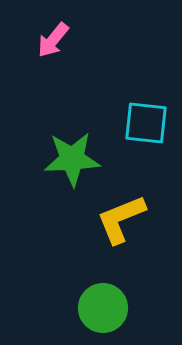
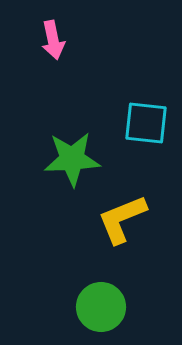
pink arrow: rotated 51 degrees counterclockwise
yellow L-shape: moved 1 px right
green circle: moved 2 px left, 1 px up
